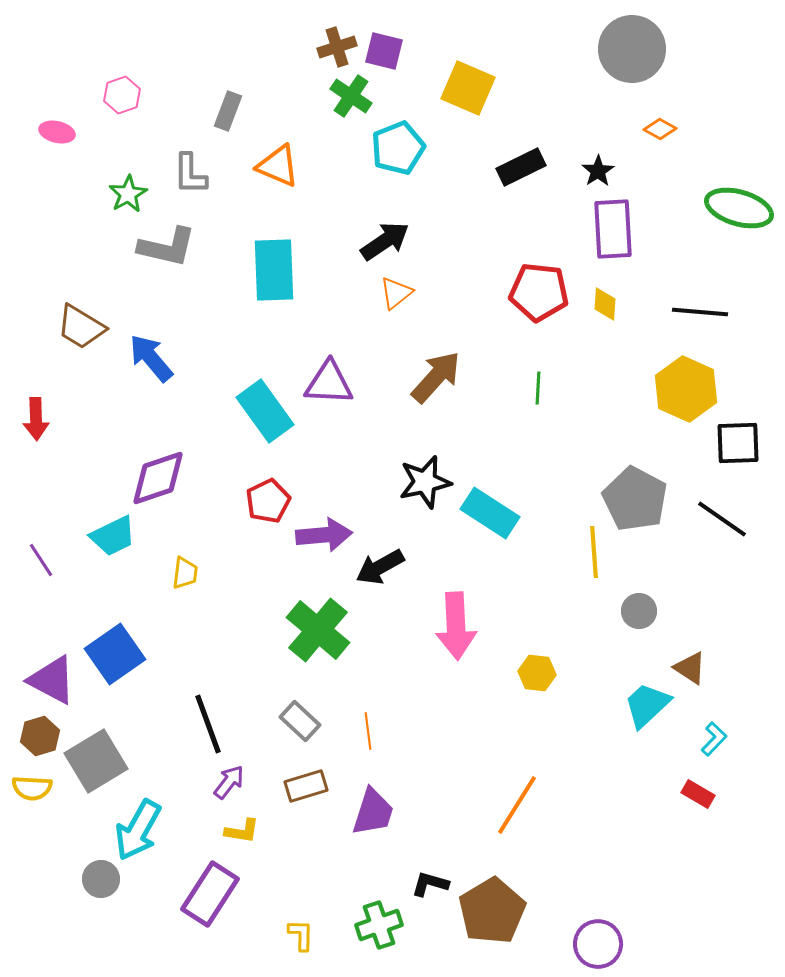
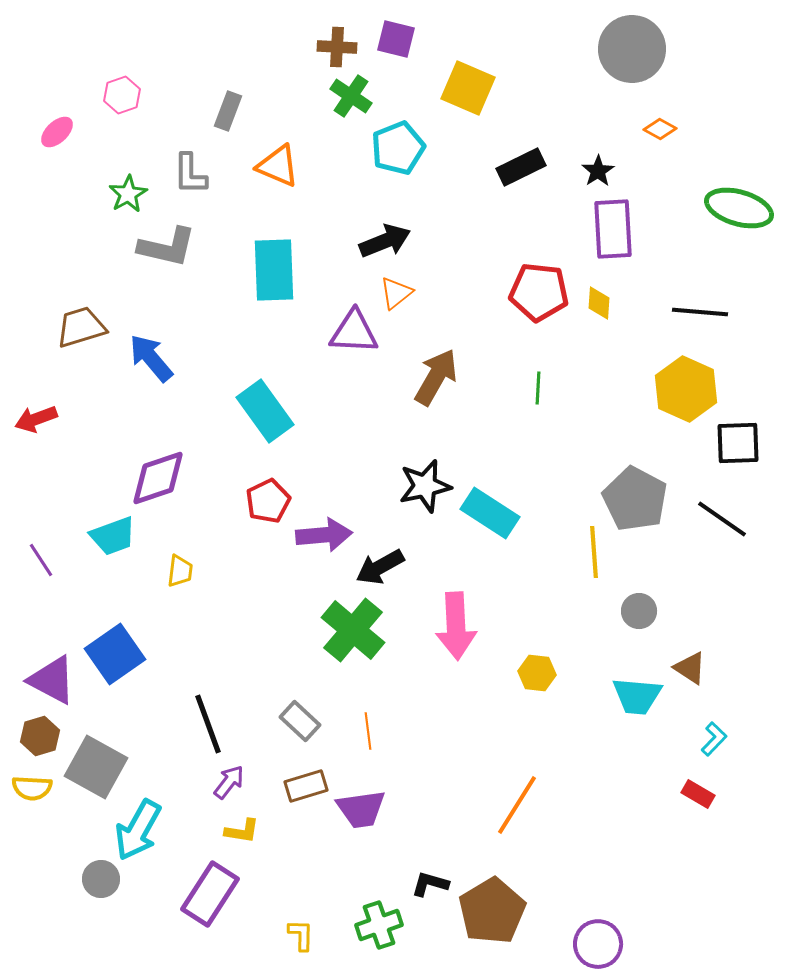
brown cross at (337, 47): rotated 21 degrees clockwise
purple square at (384, 51): moved 12 px right, 12 px up
pink ellipse at (57, 132): rotated 56 degrees counterclockwise
black arrow at (385, 241): rotated 12 degrees clockwise
yellow diamond at (605, 304): moved 6 px left, 1 px up
brown trapezoid at (81, 327): rotated 132 degrees clockwise
brown arrow at (436, 377): rotated 12 degrees counterclockwise
purple triangle at (329, 383): moved 25 px right, 51 px up
red arrow at (36, 419): rotated 72 degrees clockwise
black star at (425, 482): moved 4 px down
cyan trapezoid at (113, 536): rotated 6 degrees clockwise
yellow trapezoid at (185, 573): moved 5 px left, 2 px up
green cross at (318, 630): moved 35 px right
cyan trapezoid at (647, 705): moved 10 px left, 9 px up; rotated 132 degrees counterclockwise
gray square at (96, 761): moved 6 px down; rotated 30 degrees counterclockwise
purple trapezoid at (373, 812): moved 12 px left, 3 px up; rotated 64 degrees clockwise
